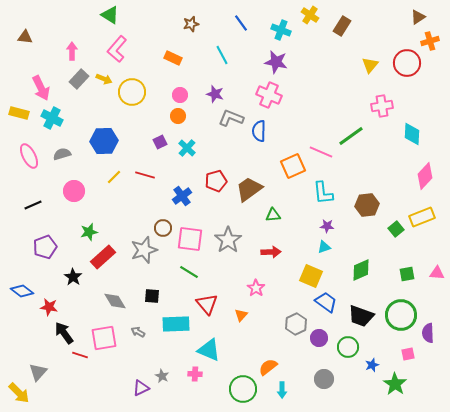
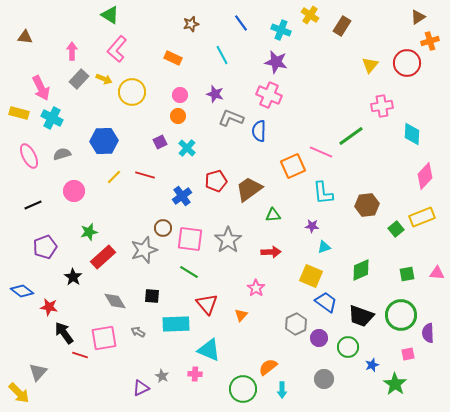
purple star at (327, 226): moved 15 px left
